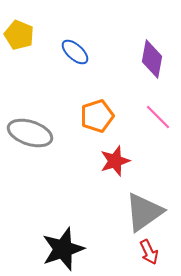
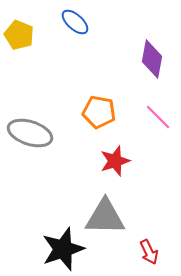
blue ellipse: moved 30 px up
orange pentagon: moved 2 px right, 4 px up; rotated 28 degrees clockwise
gray triangle: moved 39 px left, 5 px down; rotated 36 degrees clockwise
